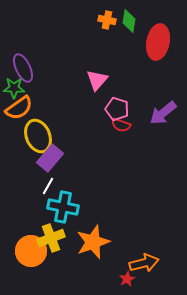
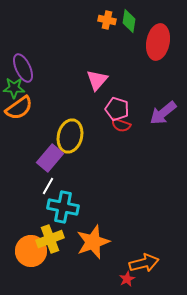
yellow ellipse: moved 32 px right; rotated 36 degrees clockwise
yellow cross: moved 1 px left, 1 px down
